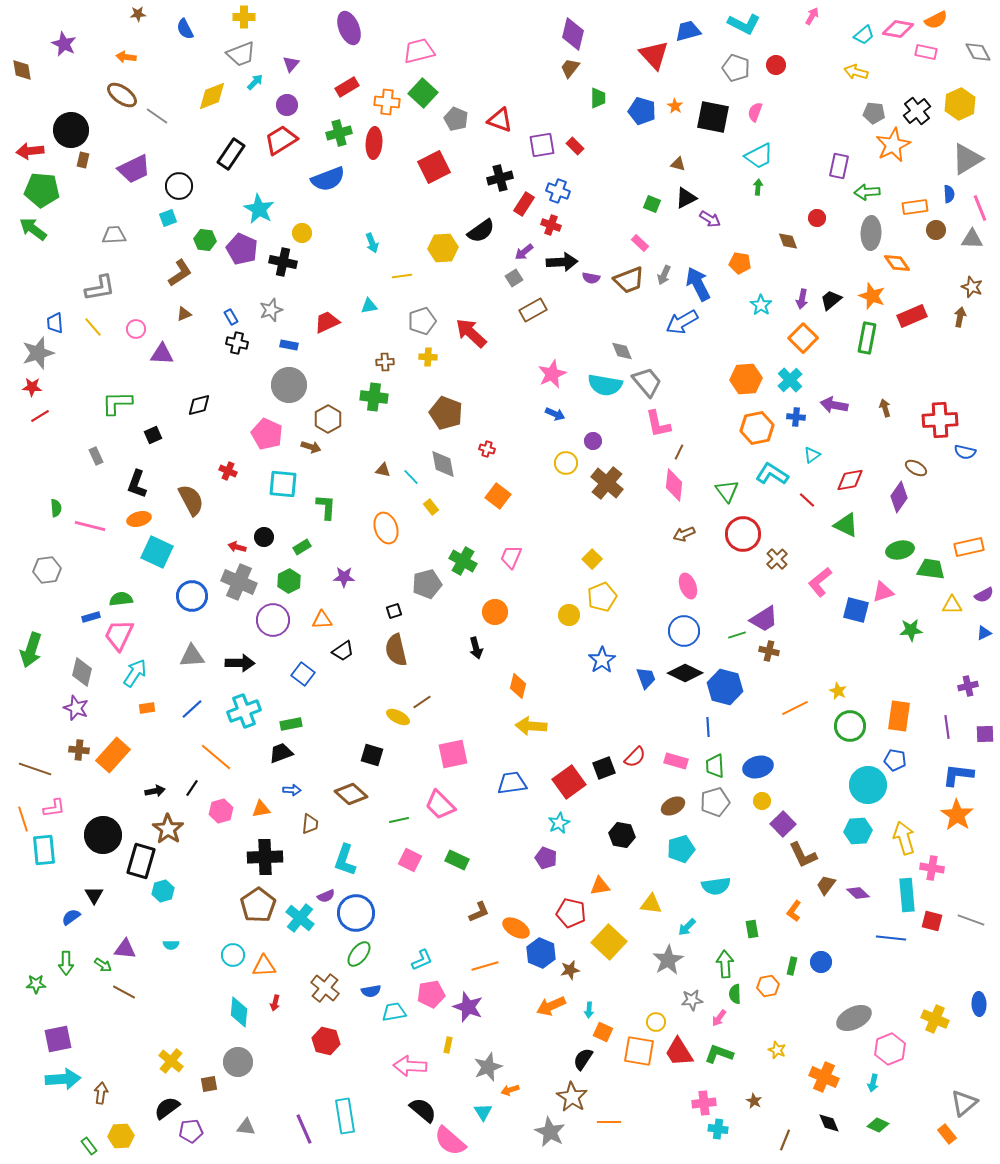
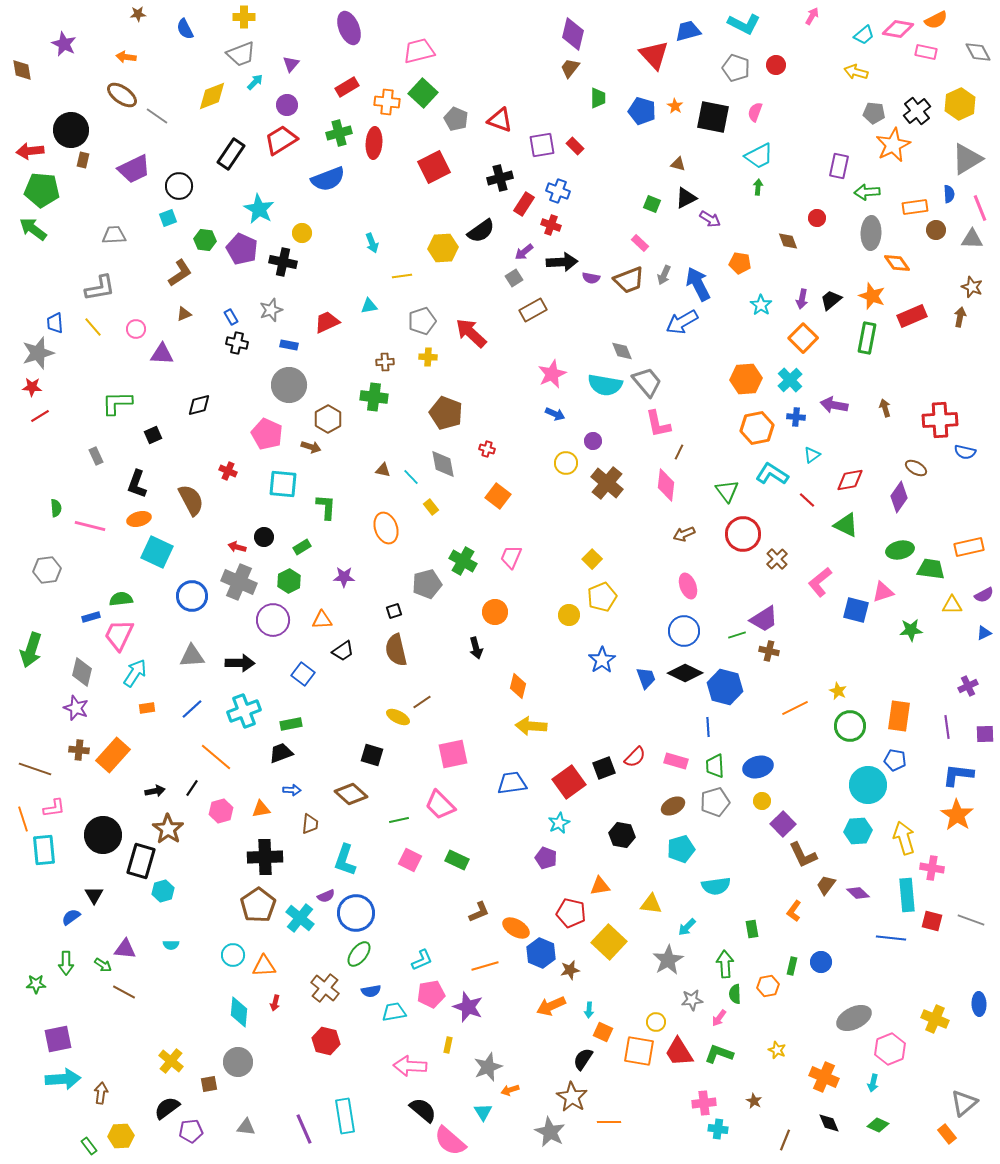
pink diamond at (674, 485): moved 8 px left
purple cross at (968, 686): rotated 12 degrees counterclockwise
